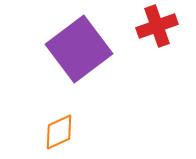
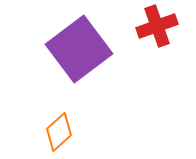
orange diamond: rotated 18 degrees counterclockwise
